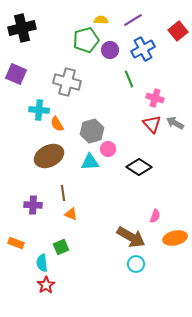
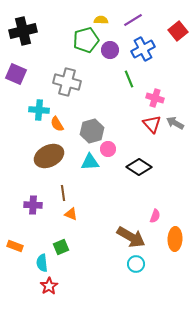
black cross: moved 1 px right, 3 px down
orange ellipse: moved 1 px down; rotated 75 degrees counterclockwise
orange rectangle: moved 1 px left, 3 px down
red star: moved 3 px right, 1 px down
